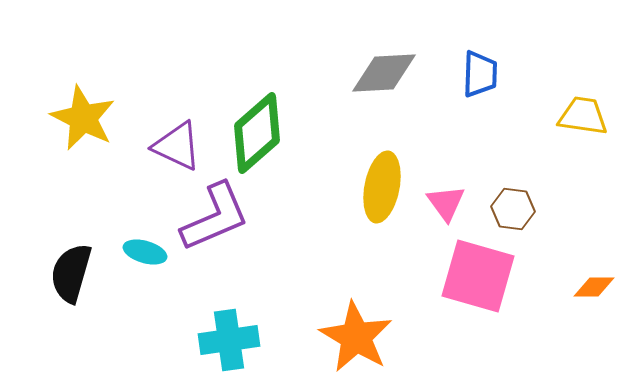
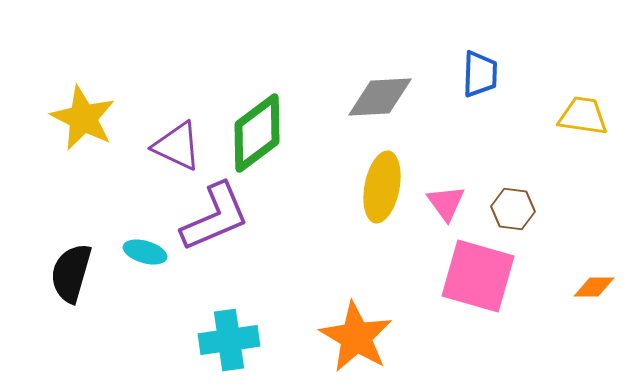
gray diamond: moved 4 px left, 24 px down
green diamond: rotated 4 degrees clockwise
